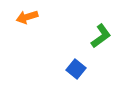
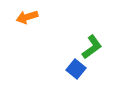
green L-shape: moved 9 px left, 11 px down
